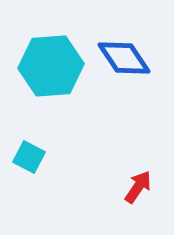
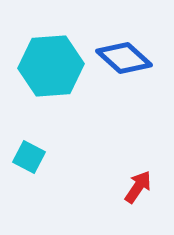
blue diamond: rotated 14 degrees counterclockwise
